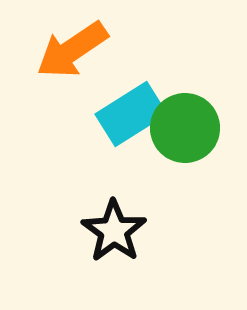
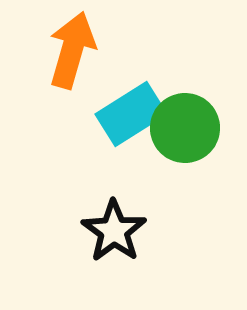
orange arrow: rotated 140 degrees clockwise
